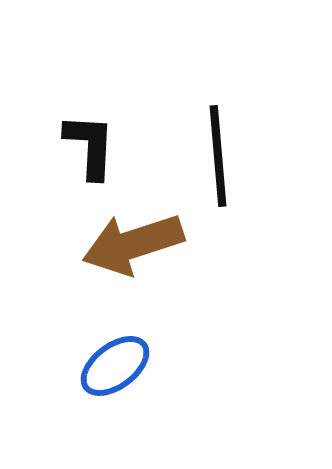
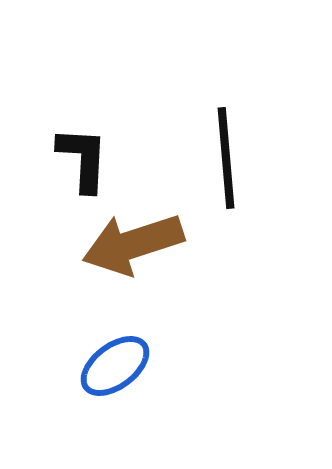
black L-shape: moved 7 px left, 13 px down
black line: moved 8 px right, 2 px down
